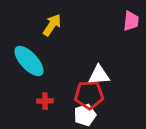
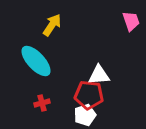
pink trapezoid: rotated 25 degrees counterclockwise
cyan ellipse: moved 7 px right
red pentagon: rotated 8 degrees clockwise
red cross: moved 3 px left, 2 px down; rotated 14 degrees counterclockwise
